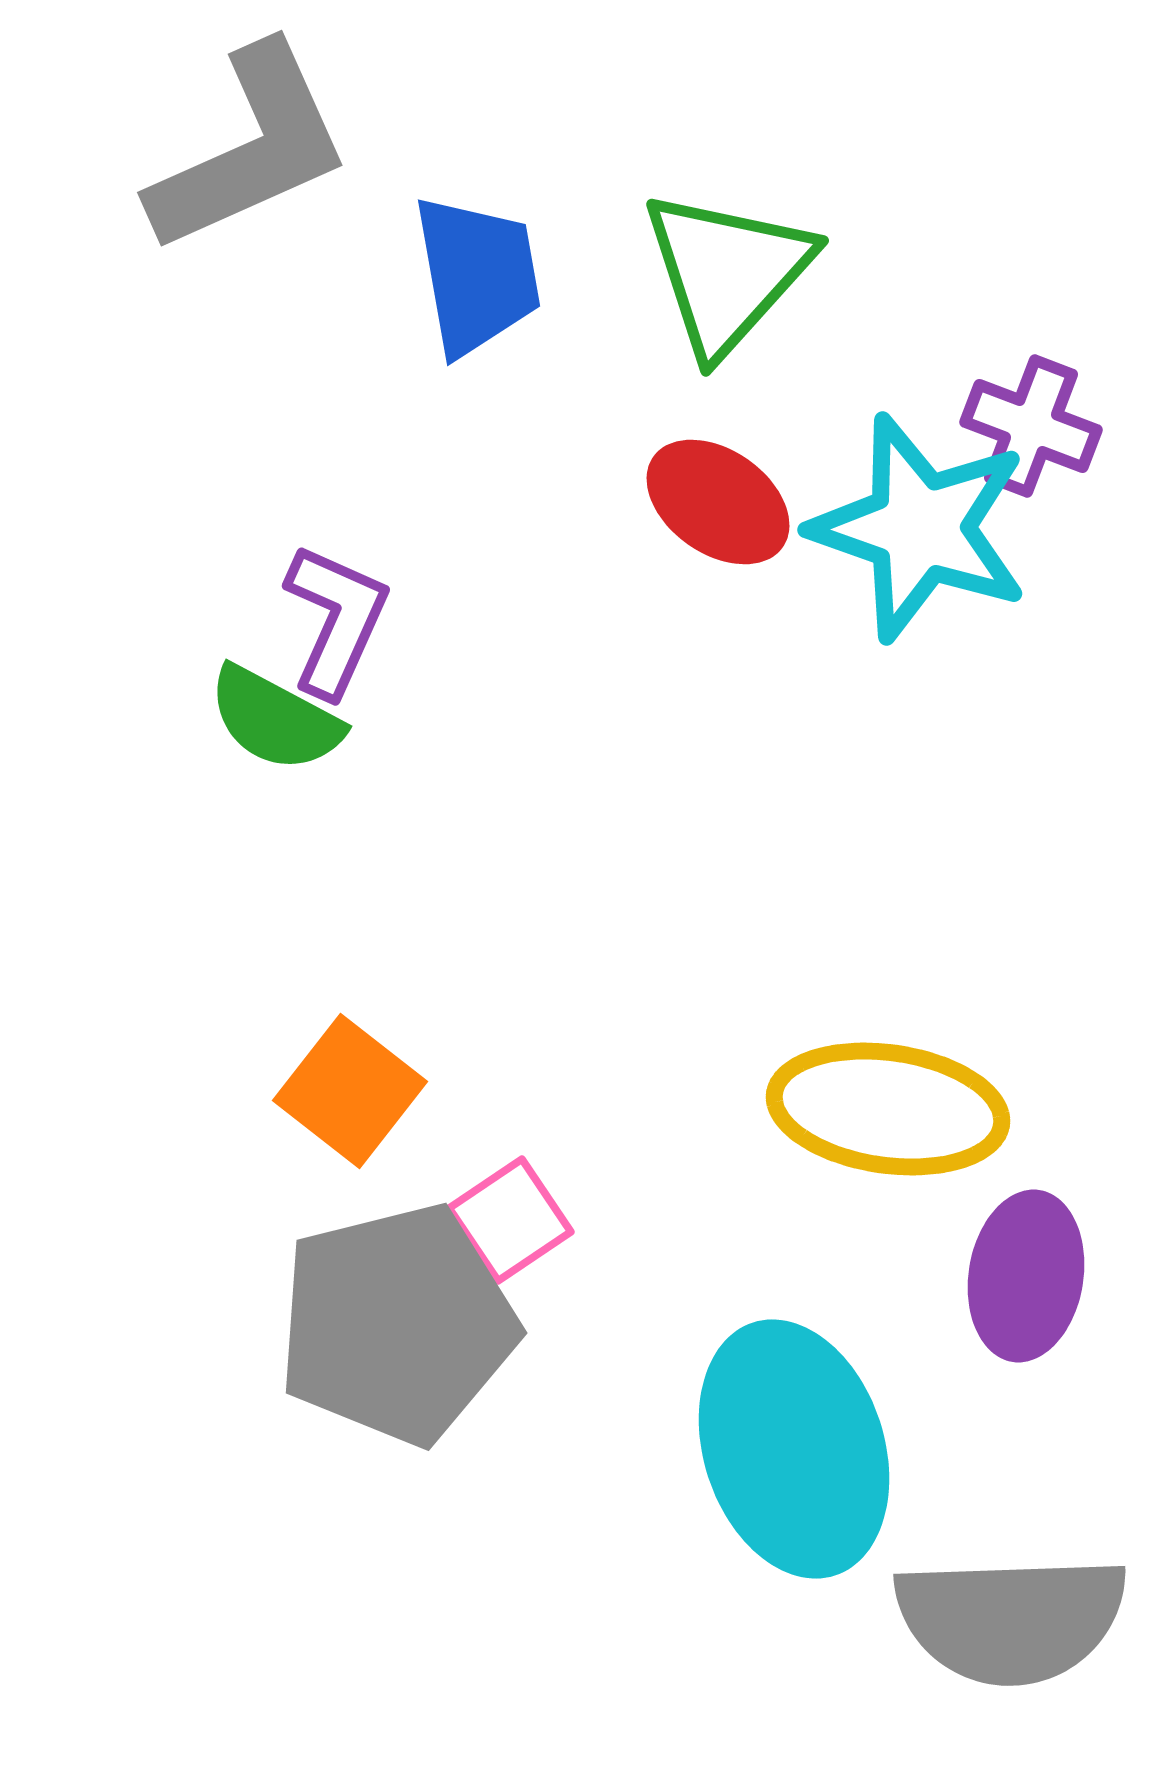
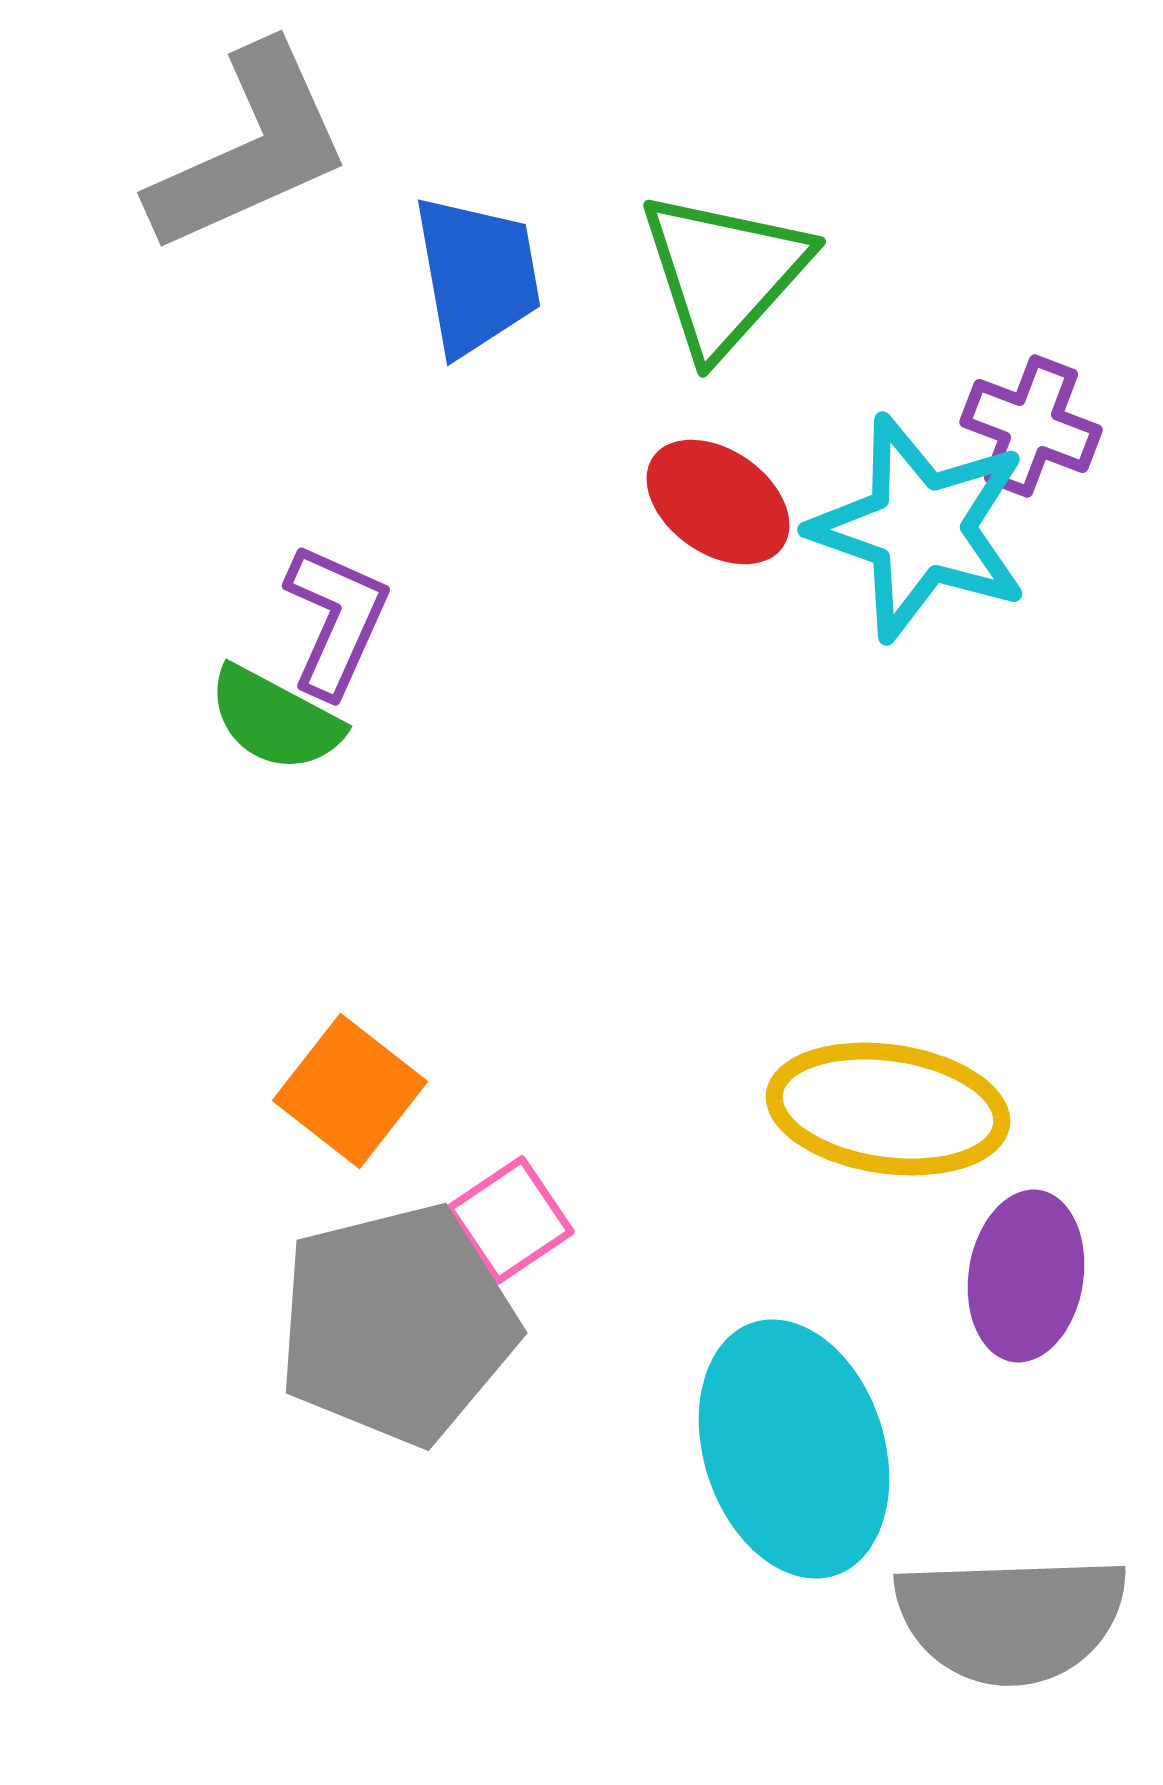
green triangle: moved 3 px left, 1 px down
